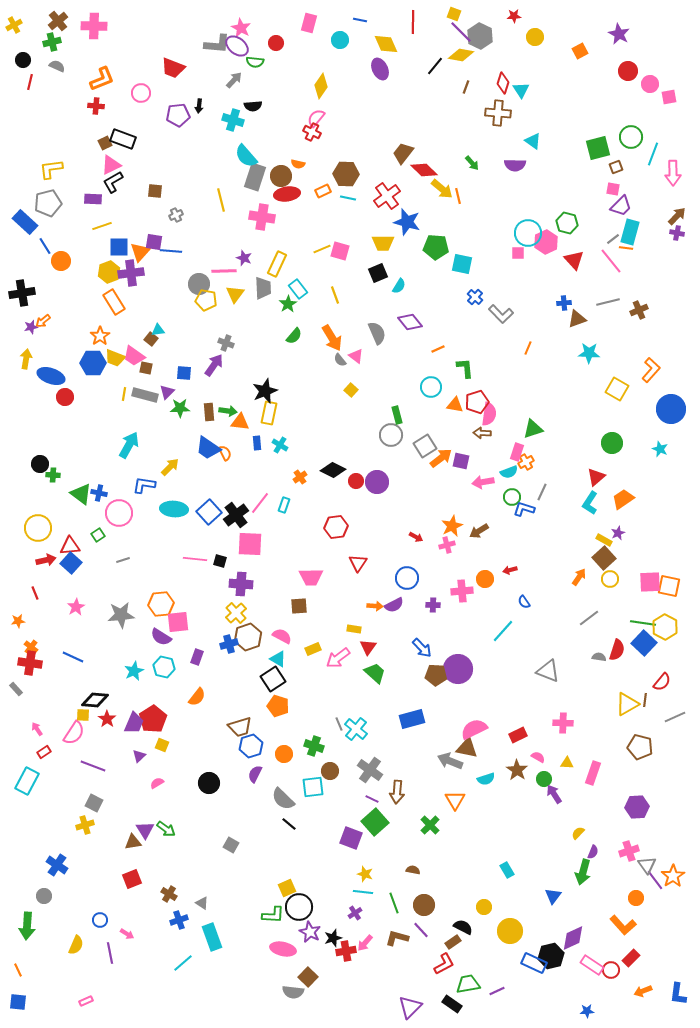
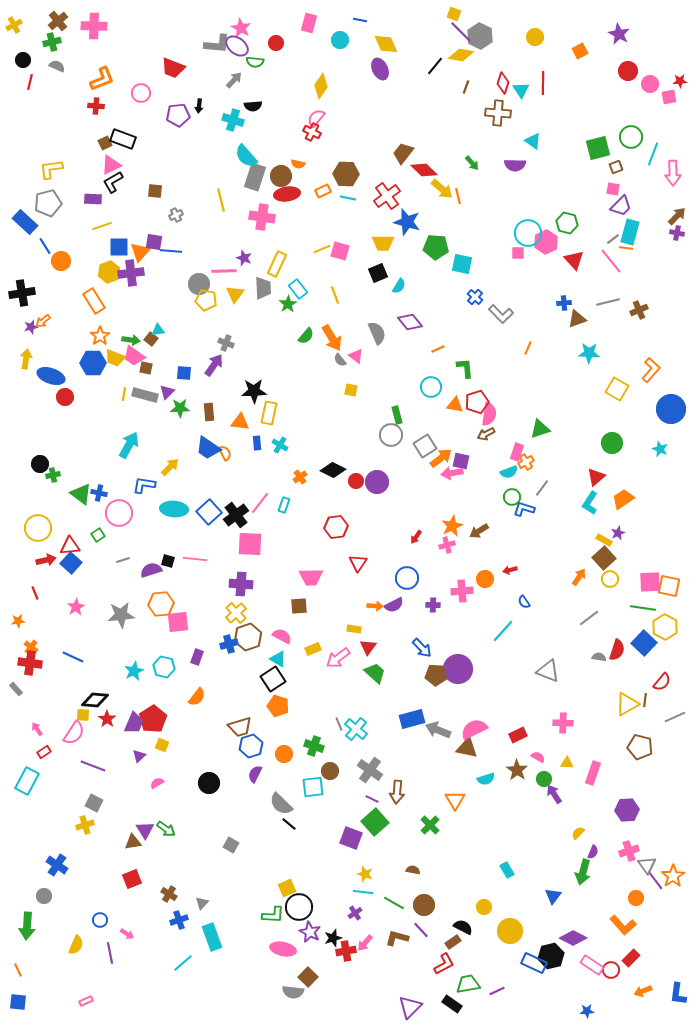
red star at (514, 16): moved 166 px right, 65 px down
red line at (413, 22): moved 130 px right, 61 px down
orange rectangle at (114, 302): moved 20 px left, 1 px up
green semicircle at (294, 336): moved 12 px right
yellow square at (351, 390): rotated 32 degrees counterclockwise
black star at (265, 391): moved 11 px left; rotated 20 degrees clockwise
green arrow at (228, 411): moved 97 px left, 71 px up
green triangle at (533, 429): moved 7 px right
brown arrow at (482, 433): moved 4 px right, 1 px down; rotated 30 degrees counterclockwise
green cross at (53, 475): rotated 16 degrees counterclockwise
pink arrow at (483, 482): moved 31 px left, 9 px up
gray line at (542, 492): moved 4 px up; rotated 12 degrees clockwise
red arrow at (416, 537): rotated 96 degrees clockwise
black square at (220, 561): moved 52 px left
green line at (643, 623): moved 15 px up
purple semicircle at (161, 637): moved 10 px left, 67 px up; rotated 130 degrees clockwise
gray arrow at (450, 761): moved 12 px left, 31 px up
gray semicircle at (283, 799): moved 2 px left, 5 px down
purple hexagon at (637, 807): moved 10 px left, 3 px down
gray triangle at (202, 903): rotated 40 degrees clockwise
green line at (394, 903): rotated 40 degrees counterclockwise
purple diamond at (573, 938): rotated 52 degrees clockwise
